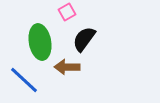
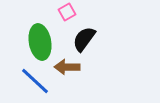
blue line: moved 11 px right, 1 px down
